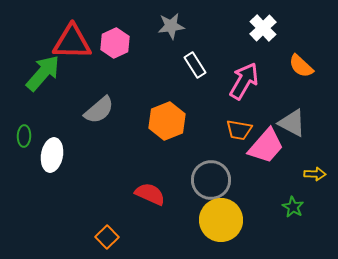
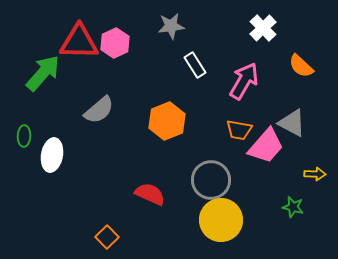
red triangle: moved 7 px right
green star: rotated 15 degrees counterclockwise
